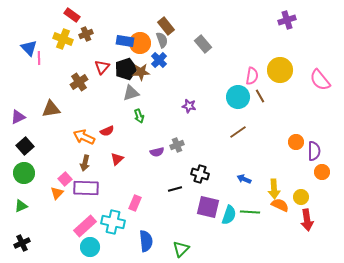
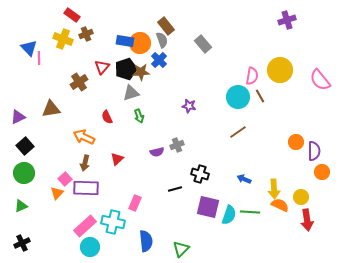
red semicircle at (107, 131): moved 14 px up; rotated 88 degrees clockwise
